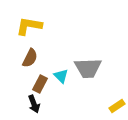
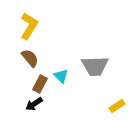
yellow L-shape: rotated 112 degrees clockwise
brown semicircle: rotated 66 degrees counterclockwise
gray trapezoid: moved 7 px right, 2 px up
black arrow: rotated 78 degrees clockwise
